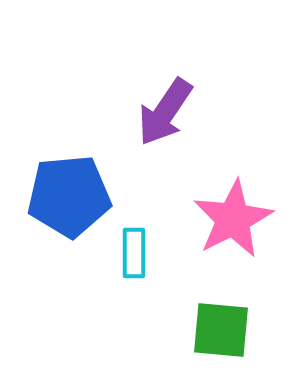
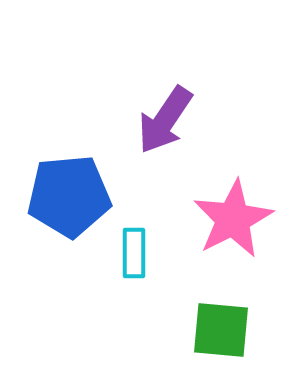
purple arrow: moved 8 px down
